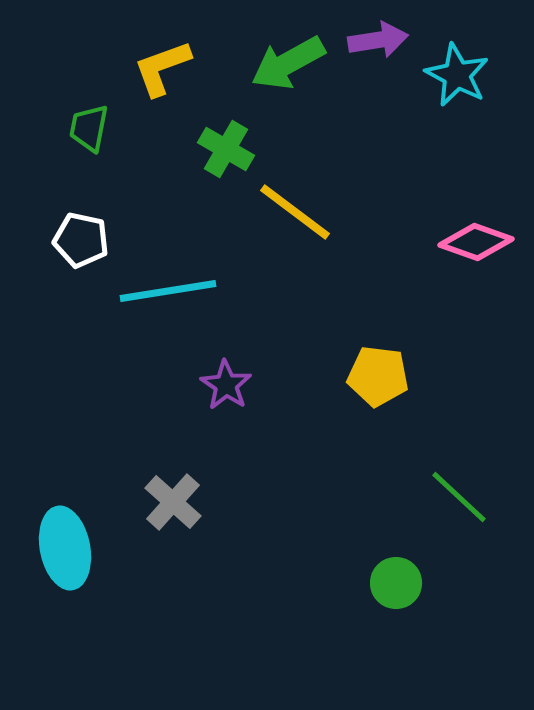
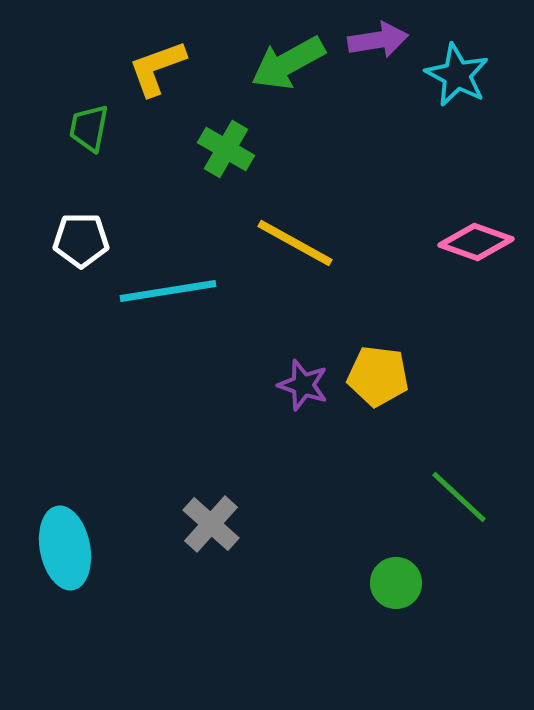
yellow L-shape: moved 5 px left
yellow line: moved 31 px down; rotated 8 degrees counterclockwise
white pentagon: rotated 12 degrees counterclockwise
purple star: moved 77 px right; rotated 15 degrees counterclockwise
gray cross: moved 38 px right, 22 px down
